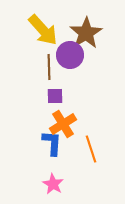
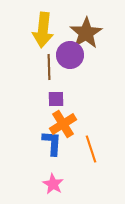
yellow arrow: rotated 48 degrees clockwise
purple square: moved 1 px right, 3 px down
